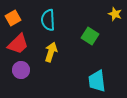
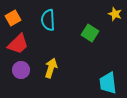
green square: moved 3 px up
yellow arrow: moved 16 px down
cyan trapezoid: moved 11 px right, 2 px down
